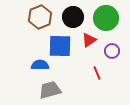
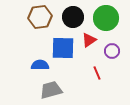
brown hexagon: rotated 15 degrees clockwise
blue square: moved 3 px right, 2 px down
gray trapezoid: moved 1 px right
